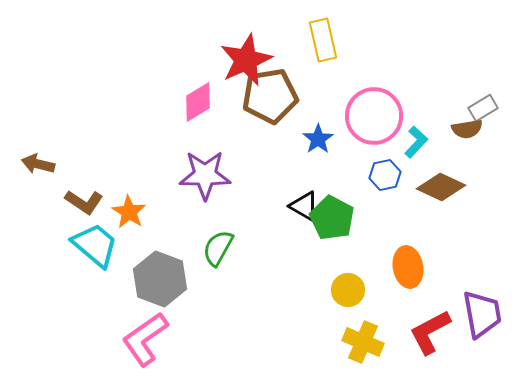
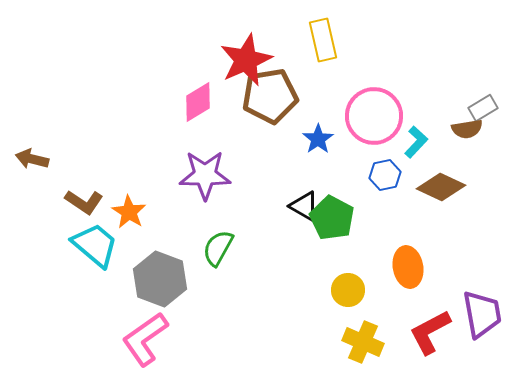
brown arrow: moved 6 px left, 5 px up
